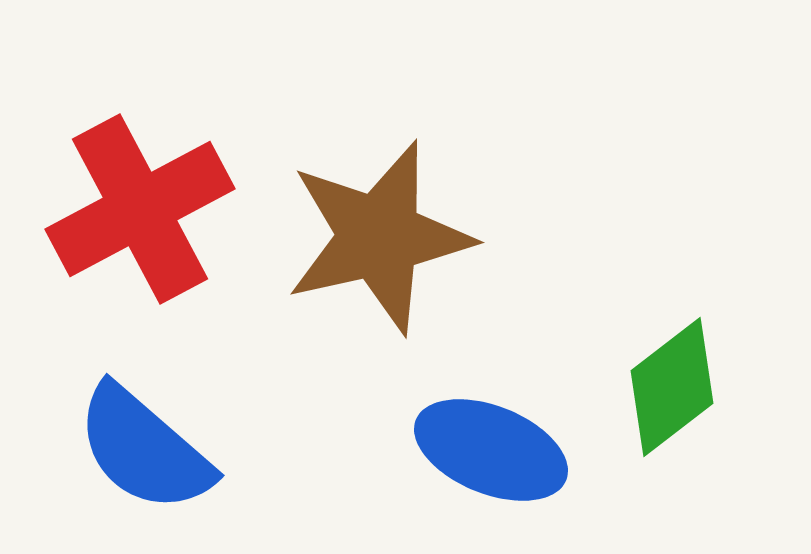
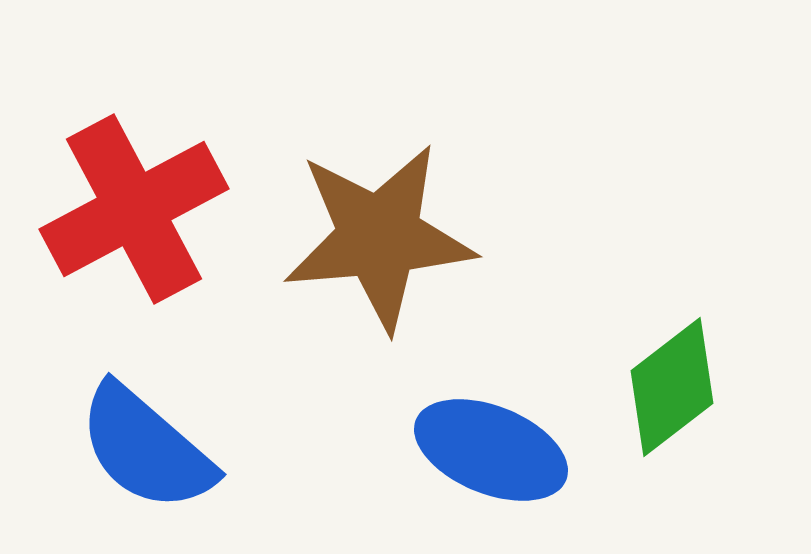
red cross: moved 6 px left
brown star: rotated 8 degrees clockwise
blue semicircle: moved 2 px right, 1 px up
